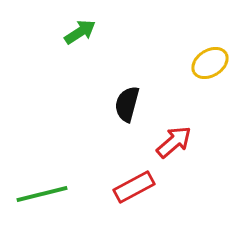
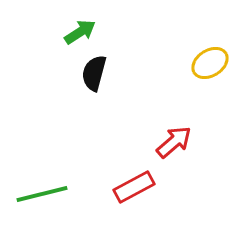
black semicircle: moved 33 px left, 31 px up
